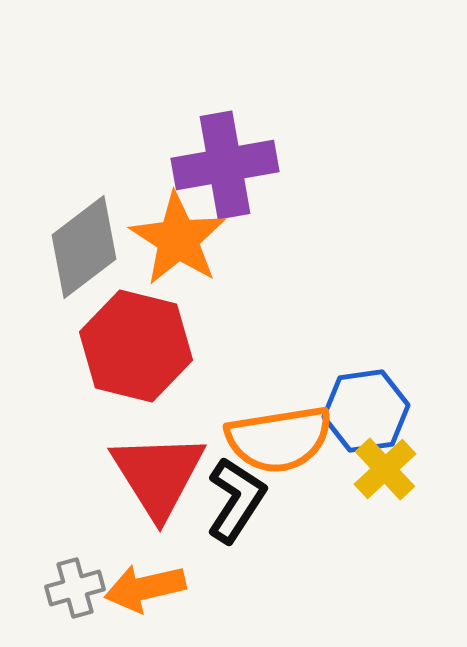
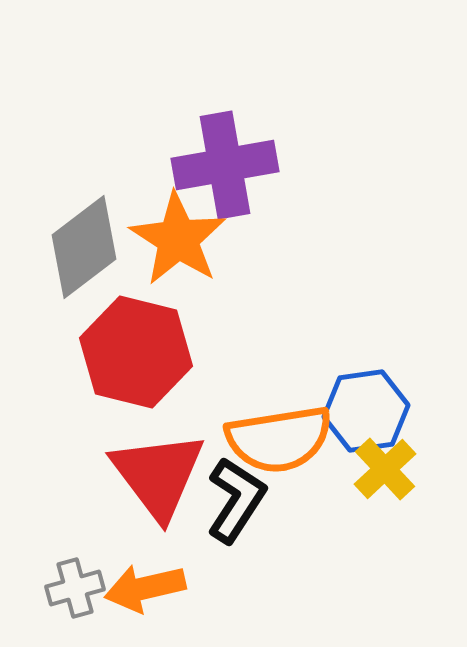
red hexagon: moved 6 px down
red triangle: rotated 5 degrees counterclockwise
